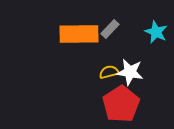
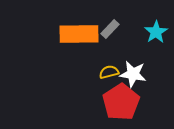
cyan star: rotated 15 degrees clockwise
white star: moved 3 px right, 2 px down
red pentagon: moved 2 px up
